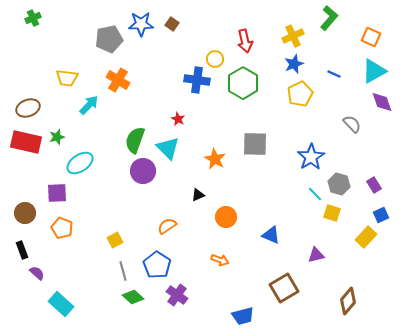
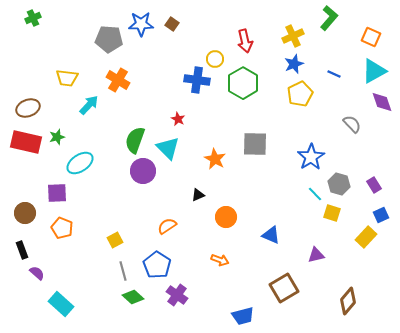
gray pentagon at (109, 39): rotated 16 degrees clockwise
